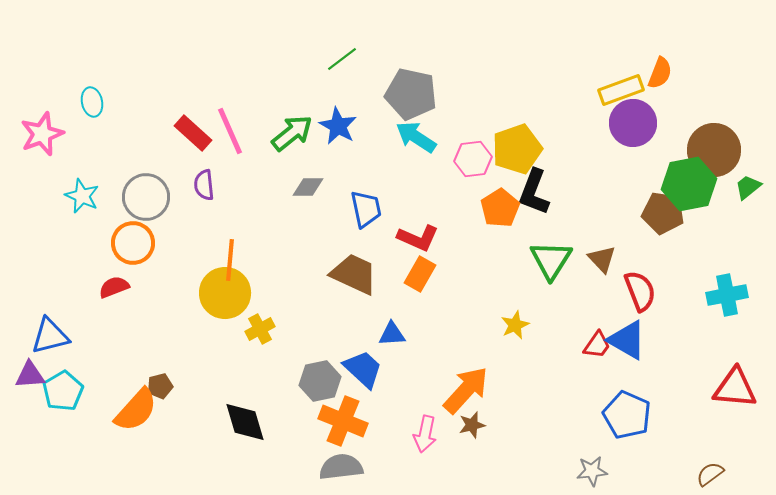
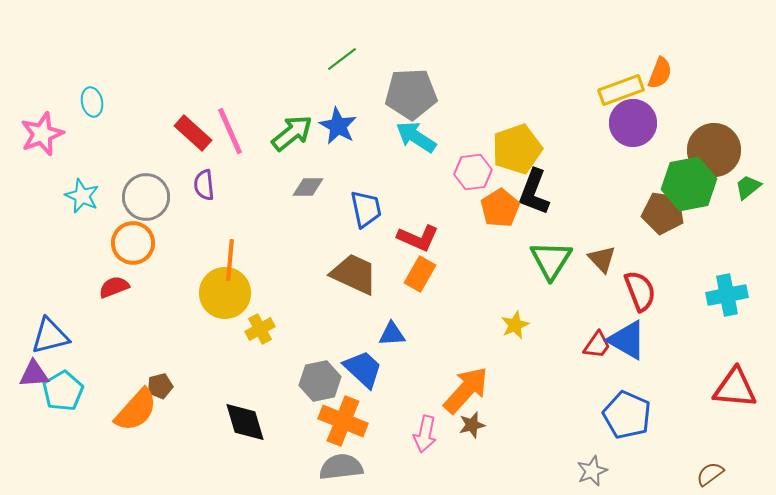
gray pentagon at (411, 94): rotated 15 degrees counterclockwise
pink hexagon at (473, 159): moved 13 px down
purple triangle at (30, 375): moved 4 px right, 1 px up
gray star at (592, 471): rotated 16 degrees counterclockwise
